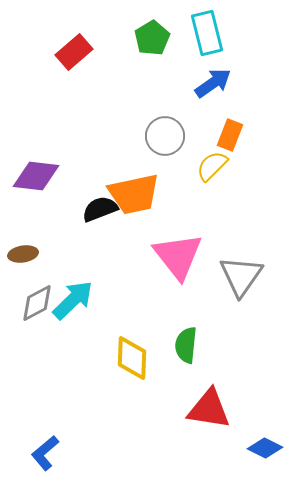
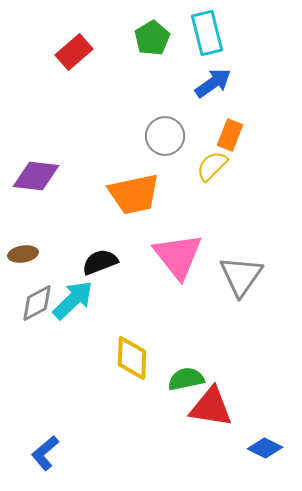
black semicircle: moved 53 px down
green semicircle: moved 34 px down; rotated 72 degrees clockwise
red triangle: moved 2 px right, 2 px up
